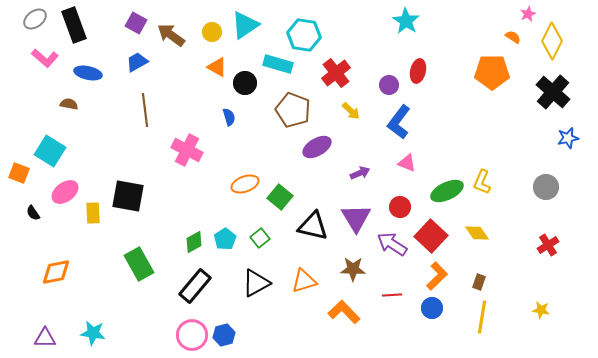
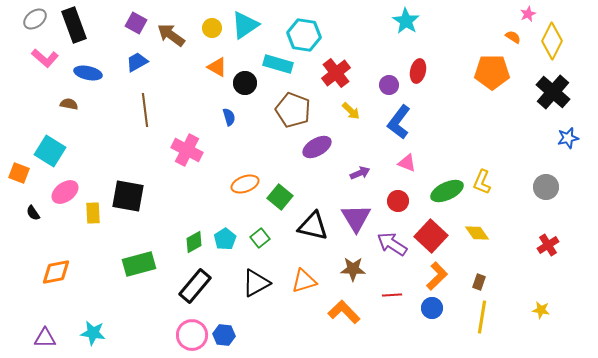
yellow circle at (212, 32): moved 4 px up
red circle at (400, 207): moved 2 px left, 6 px up
green rectangle at (139, 264): rotated 76 degrees counterclockwise
blue hexagon at (224, 335): rotated 20 degrees clockwise
